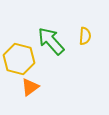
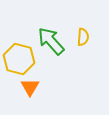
yellow semicircle: moved 2 px left, 1 px down
orange triangle: rotated 24 degrees counterclockwise
